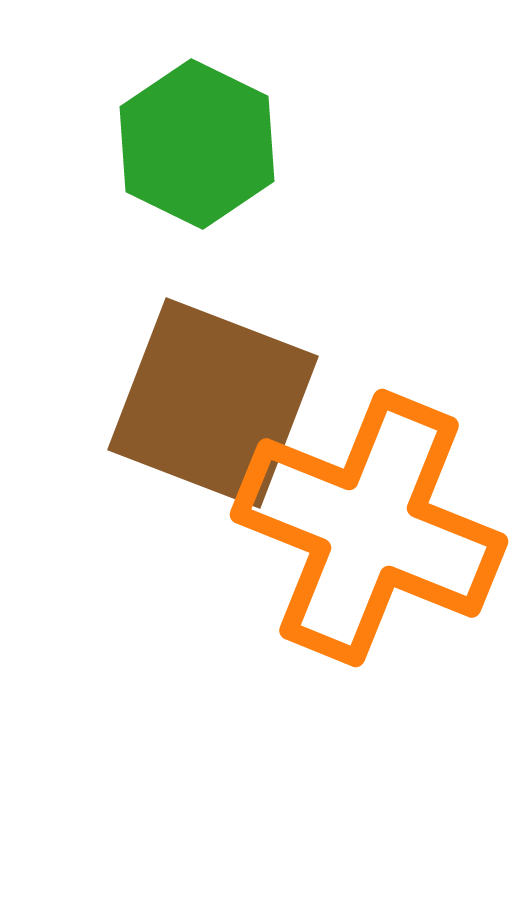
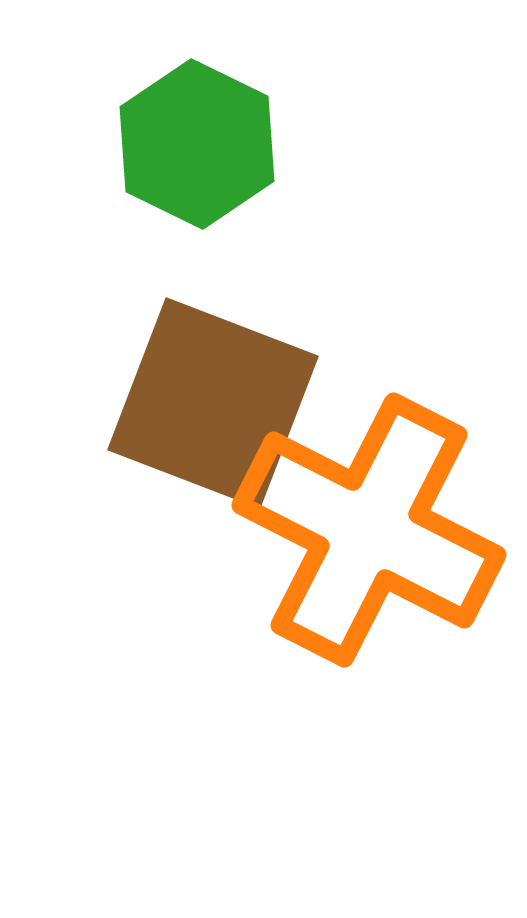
orange cross: moved 2 px down; rotated 5 degrees clockwise
